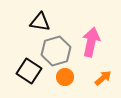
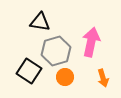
orange arrow: rotated 114 degrees clockwise
